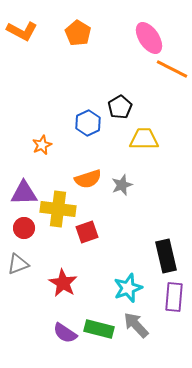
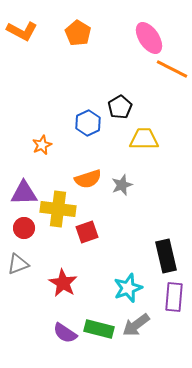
gray arrow: rotated 84 degrees counterclockwise
